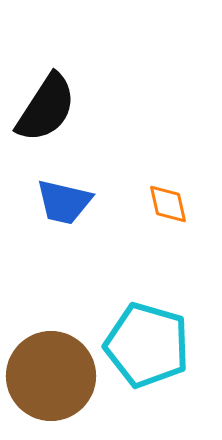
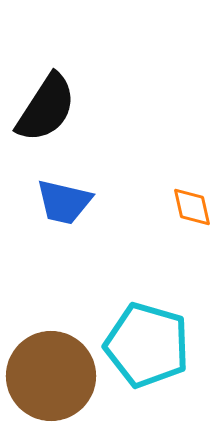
orange diamond: moved 24 px right, 3 px down
